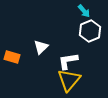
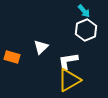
white hexagon: moved 4 px left, 1 px up
yellow triangle: rotated 20 degrees clockwise
